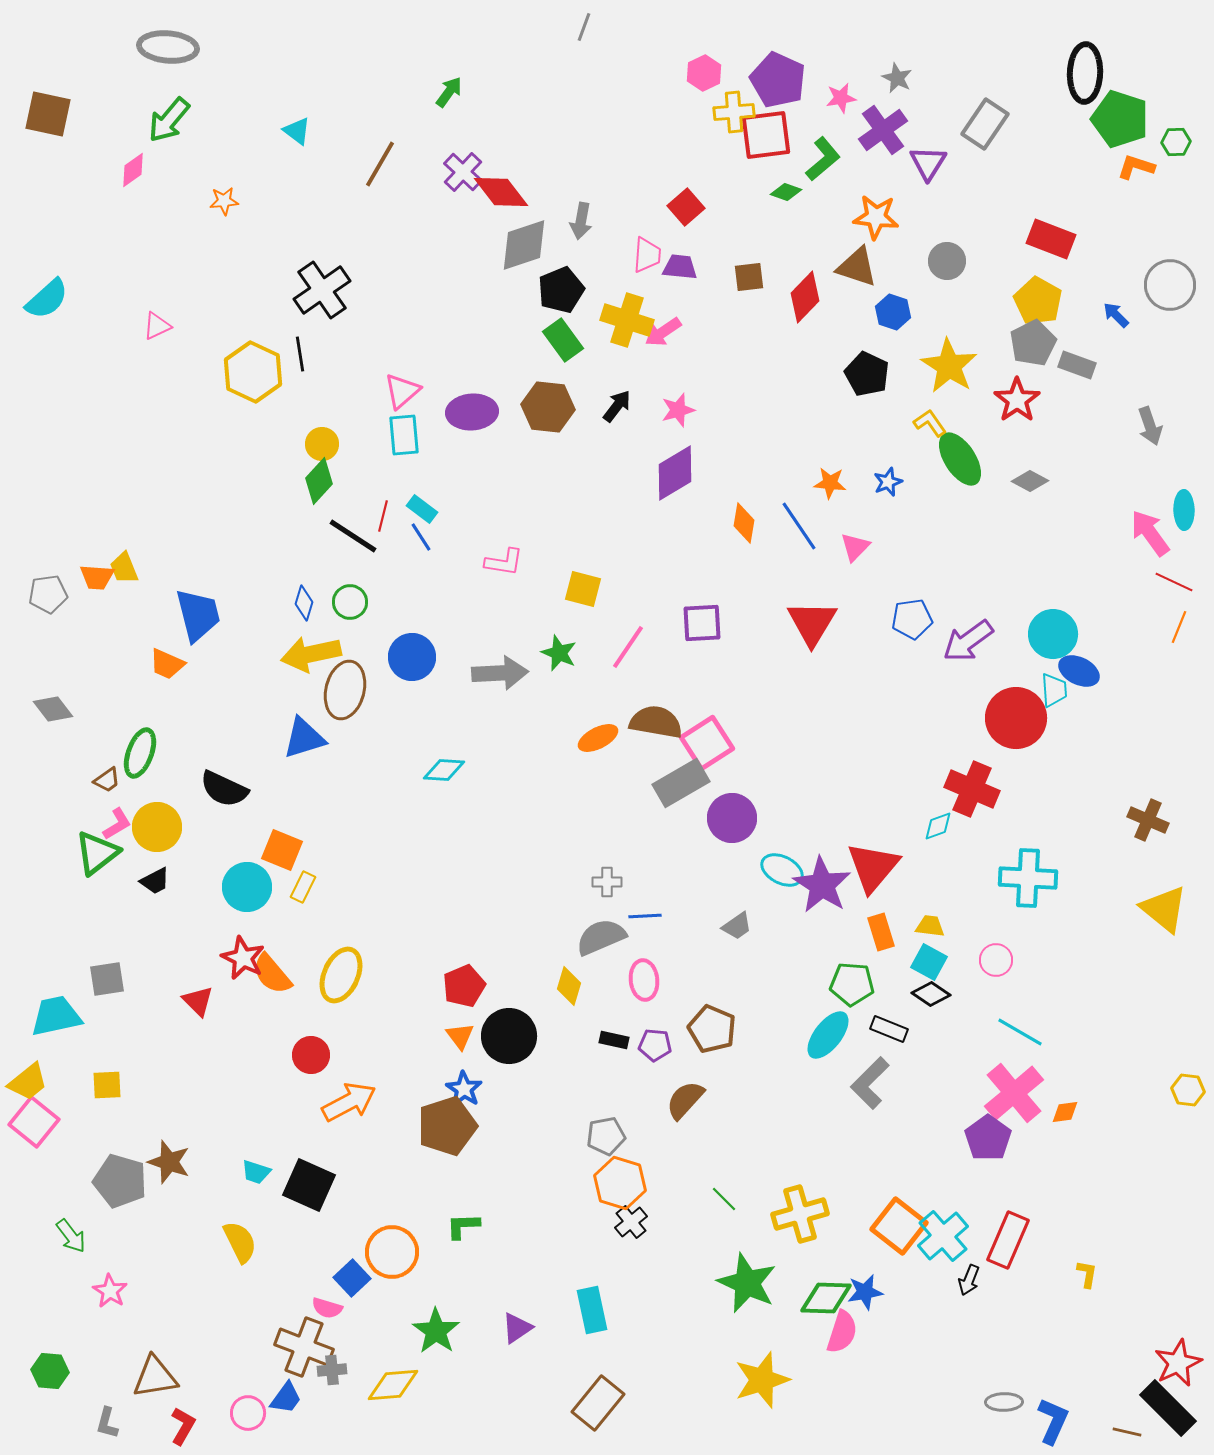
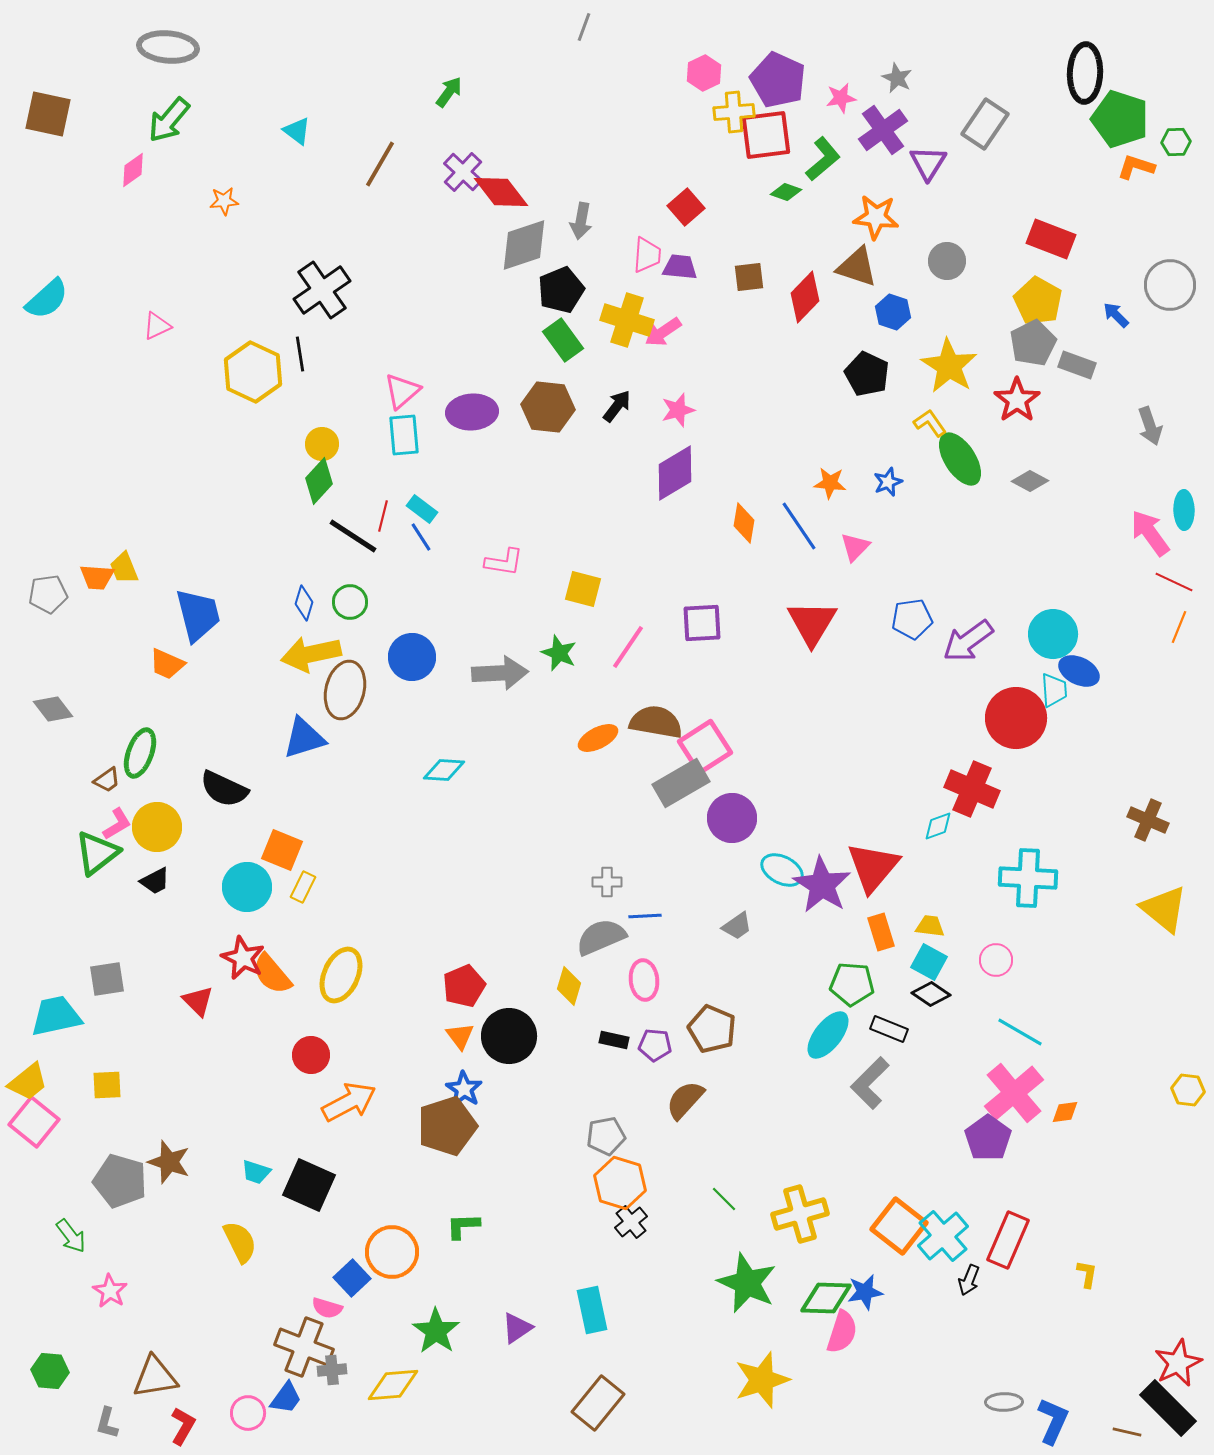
pink square at (707, 743): moved 2 px left, 4 px down
